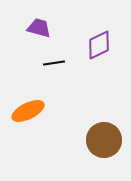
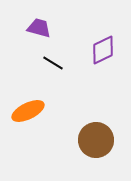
purple diamond: moved 4 px right, 5 px down
black line: moved 1 px left; rotated 40 degrees clockwise
brown circle: moved 8 px left
